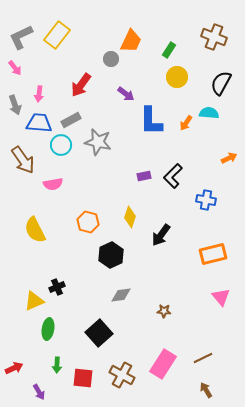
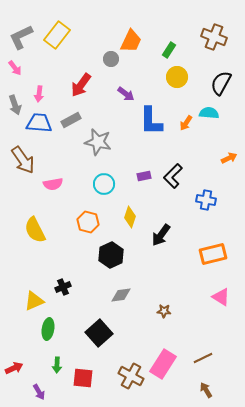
cyan circle at (61, 145): moved 43 px right, 39 px down
black cross at (57, 287): moved 6 px right
pink triangle at (221, 297): rotated 18 degrees counterclockwise
brown cross at (122, 375): moved 9 px right, 1 px down
